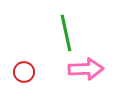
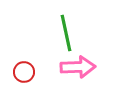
pink arrow: moved 8 px left, 2 px up
